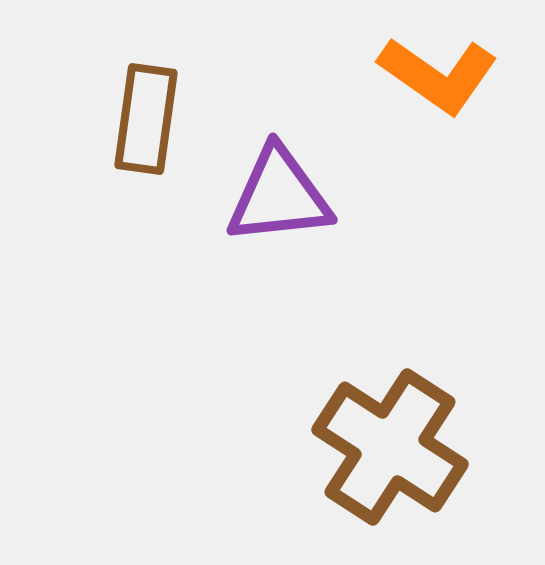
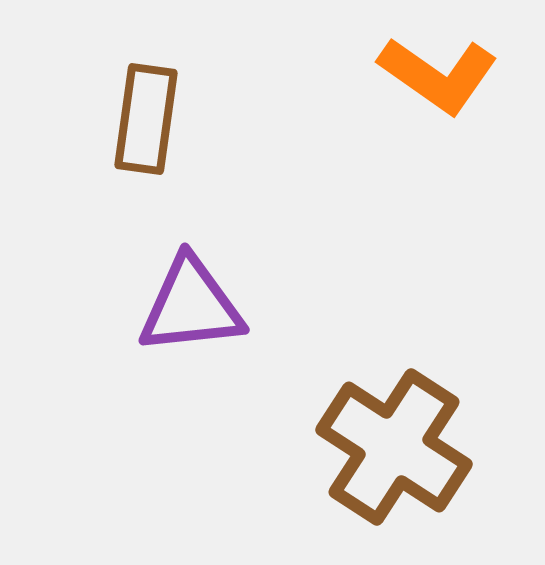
purple triangle: moved 88 px left, 110 px down
brown cross: moved 4 px right
